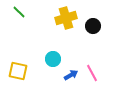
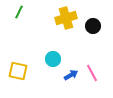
green line: rotated 72 degrees clockwise
